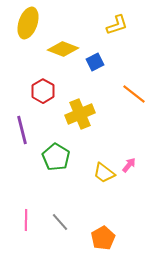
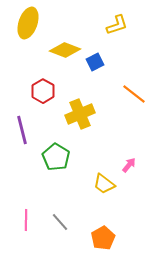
yellow diamond: moved 2 px right, 1 px down
yellow trapezoid: moved 11 px down
